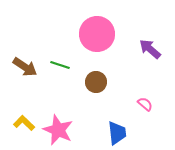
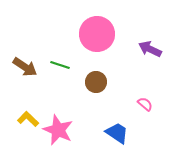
purple arrow: rotated 15 degrees counterclockwise
yellow L-shape: moved 4 px right, 4 px up
blue trapezoid: rotated 50 degrees counterclockwise
